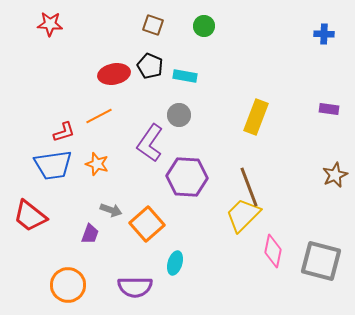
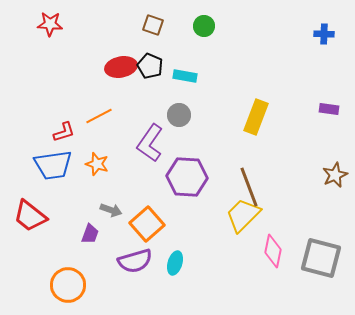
red ellipse: moved 7 px right, 7 px up
gray square: moved 3 px up
purple semicircle: moved 26 px up; rotated 16 degrees counterclockwise
